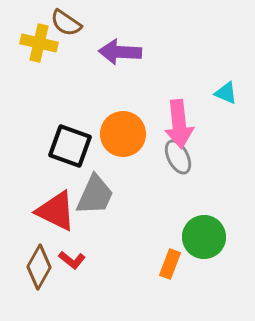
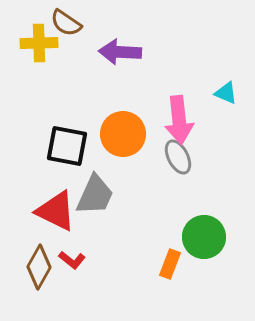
yellow cross: rotated 15 degrees counterclockwise
pink arrow: moved 4 px up
black square: moved 3 px left; rotated 9 degrees counterclockwise
